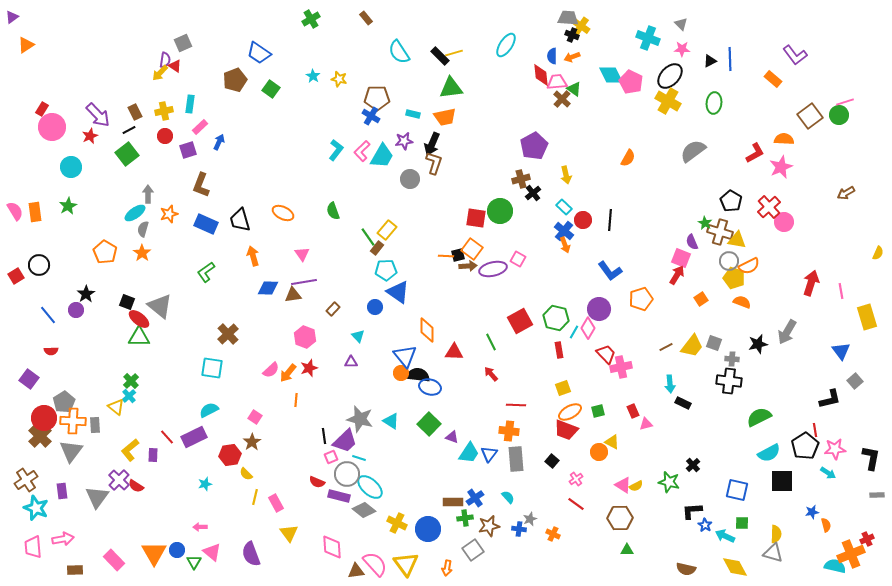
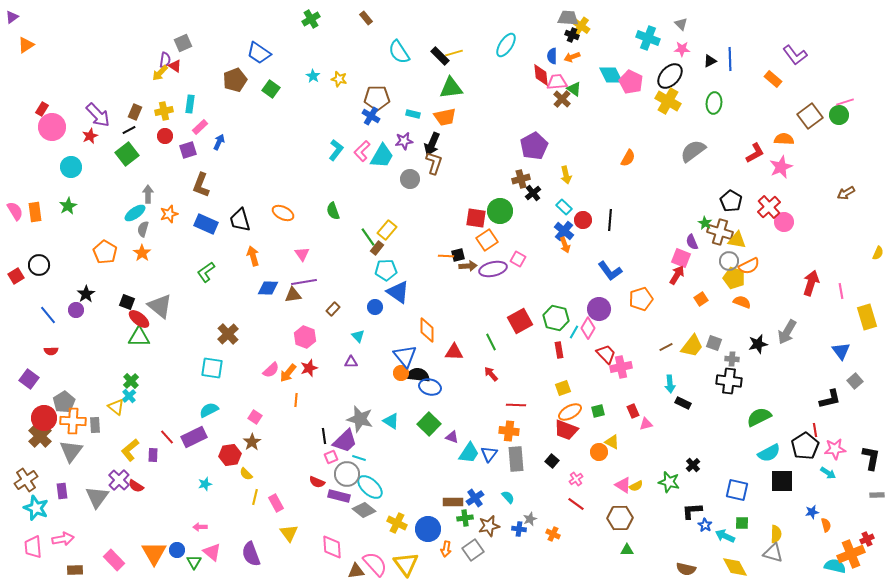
brown rectangle at (135, 112): rotated 49 degrees clockwise
orange square at (472, 249): moved 15 px right, 9 px up; rotated 20 degrees clockwise
orange arrow at (447, 568): moved 1 px left, 19 px up
